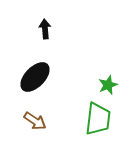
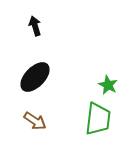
black arrow: moved 10 px left, 3 px up; rotated 12 degrees counterclockwise
green star: rotated 24 degrees counterclockwise
